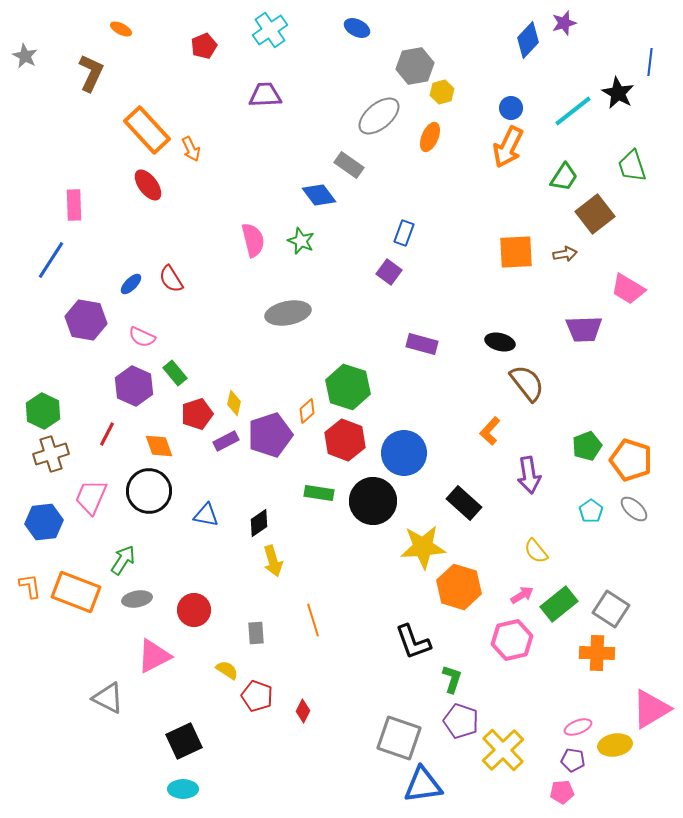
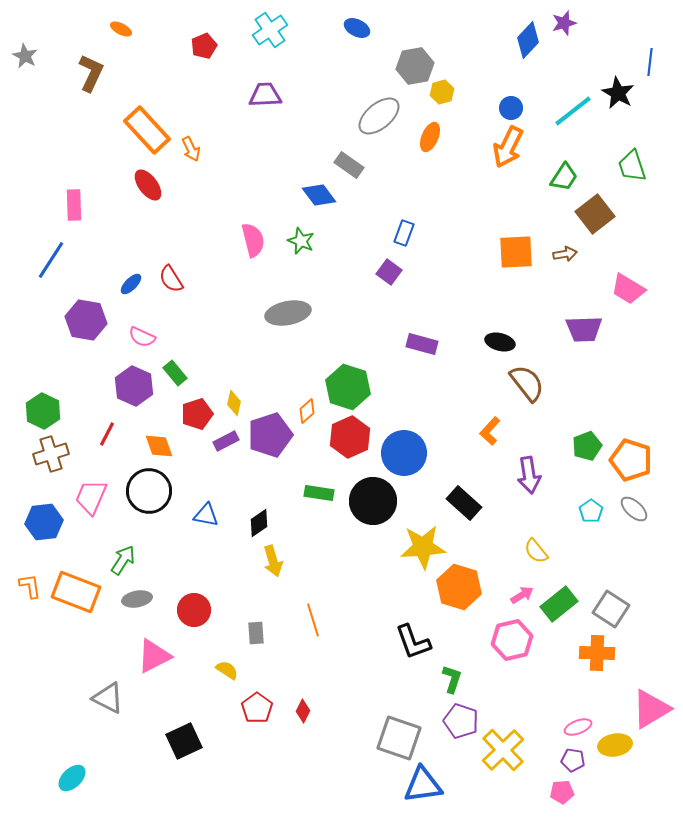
red hexagon at (345, 440): moved 5 px right, 3 px up; rotated 15 degrees clockwise
red pentagon at (257, 696): moved 12 px down; rotated 16 degrees clockwise
cyan ellipse at (183, 789): moved 111 px left, 11 px up; rotated 44 degrees counterclockwise
